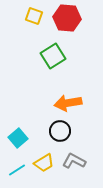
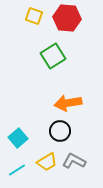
yellow trapezoid: moved 3 px right, 1 px up
